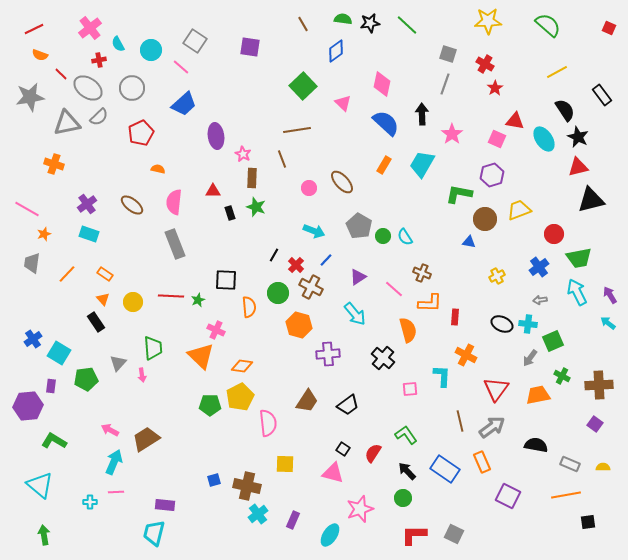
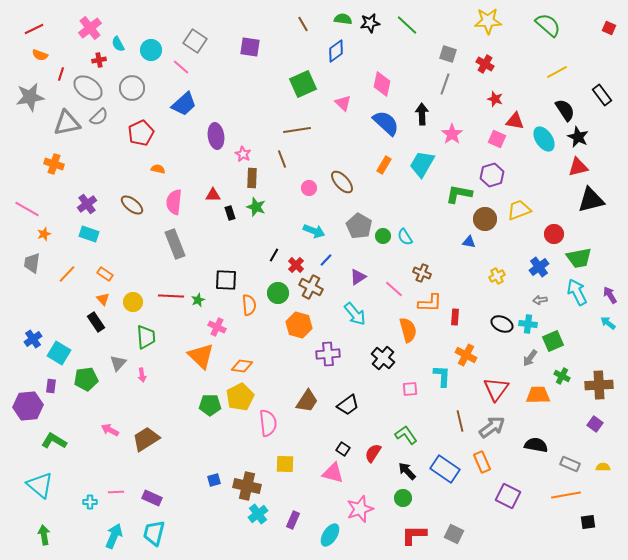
red line at (61, 74): rotated 64 degrees clockwise
green square at (303, 86): moved 2 px up; rotated 20 degrees clockwise
red star at (495, 88): moved 11 px down; rotated 21 degrees counterclockwise
red triangle at (213, 191): moved 4 px down
orange semicircle at (249, 307): moved 2 px up
pink cross at (216, 330): moved 1 px right, 3 px up
green trapezoid at (153, 348): moved 7 px left, 11 px up
orange trapezoid at (538, 395): rotated 10 degrees clockwise
cyan arrow at (114, 462): moved 74 px down
purple rectangle at (165, 505): moved 13 px left, 7 px up; rotated 18 degrees clockwise
